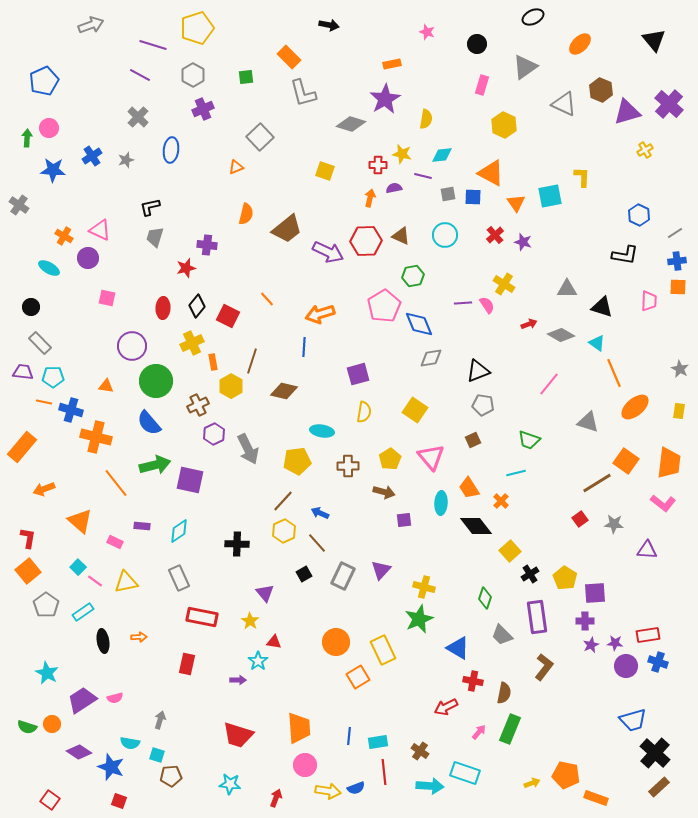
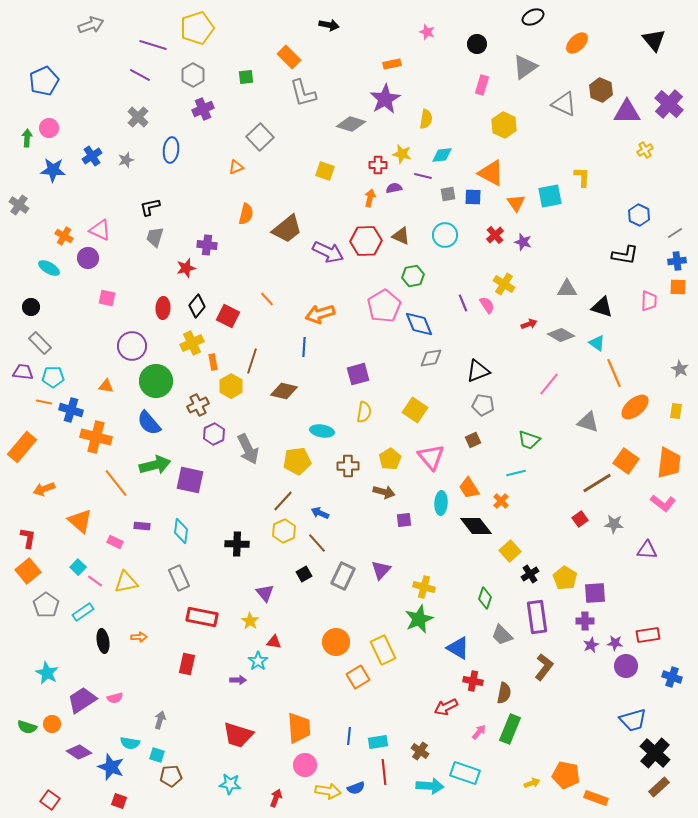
orange ellipse at (580, 44): moved 3 px left, 1 px up
purple triangle at (627, 112): rotated 16 degrees clockwise
purple line at (463, 303): rotated 72 degrees clockwise
yellow rectangle at (679, 411): moved 3 px left
cyan diamond at (179, 531): moved 2 px right; rotated 50 degrees counterclockwise
blue cross at (658, 662): moved 14 px right, 15 px down
